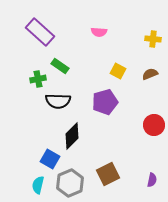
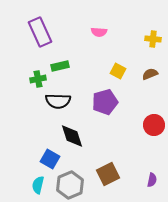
purple rectangle: rotated 24 degrees clockwise
green rectangle: rotated 48 degrees counterclockwise
black diamond: rotated 64 degrees counterclockwise
gray hexagon: moved 2 px down
